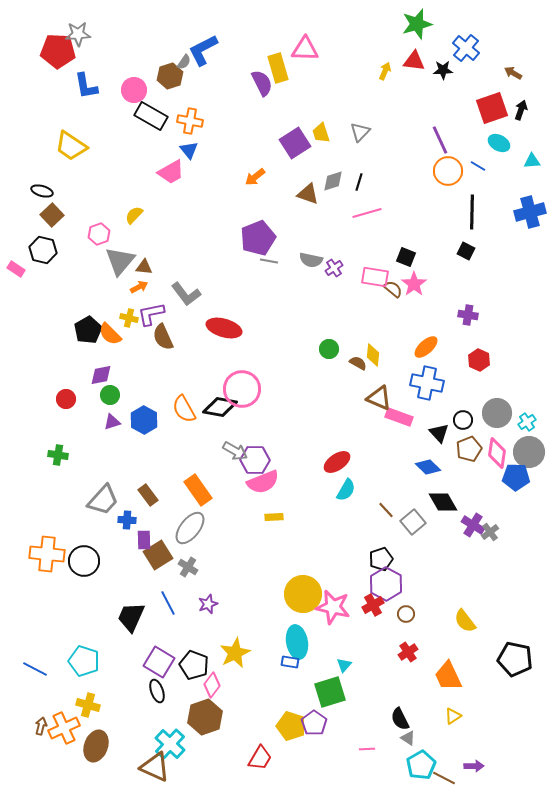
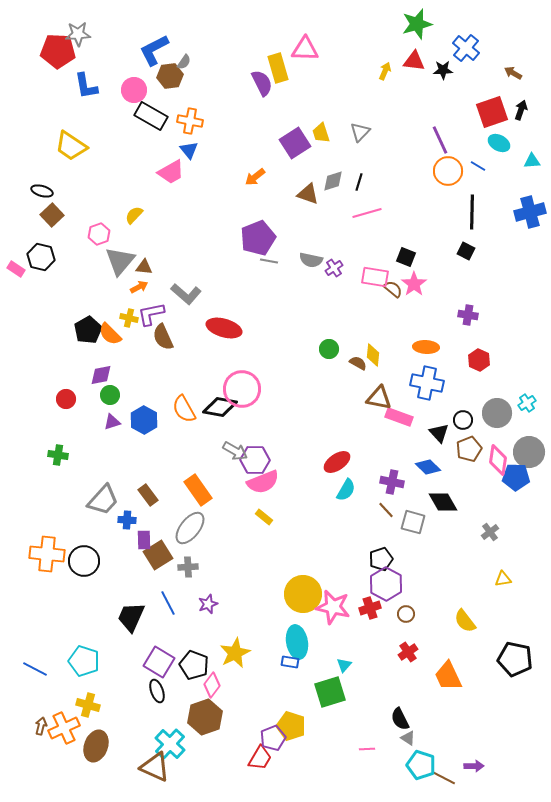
blue L-shape at (203, 50): moved 49 px left
brown hexagon at (170, 76): rotated 10 degrees clockwise
red square at (492, 108): moved 4 px down
black hexagon at (43, 250): moved 2 px left, 7 px down
gray L-shape at (186, 294): rotated 12 degrees counterclockwise
orange ellipse at (426, 347): rotated 45 degrees clockwise
brown triangle at (379, 398): rotated 12 degrees counterclockwise
cyan cross at (527, 422): moved 19 px up
pink diamond at (497, 453): moved 1 px right, 7 px down
yellow rectangle at (274, 517): moved 10 px left; rotated 42 degrees clockwise
gray square at (413, 522): rotated 35 degrees counterclockwise
purple cross at (473, 525): moved 81 px left, 43 px up; rotated 20 degrees counterclockwise
gray cross at (188, 567): rotated 36 degrees counterclockwise
red cross at (373, 605): moved 3 px left, 3 px down; rotated 10 degrees clockwise
yellow triangle at (453, 716): moved 50 px right, 137 px up; rotated 24 degrees clockwise
purple pentagon at (314, 723): moved 41 px left, 15 px down; rotated 15 degrees clockwise
cyan pentagon at (421, 765): rotated 24 degrees counterclockwise
